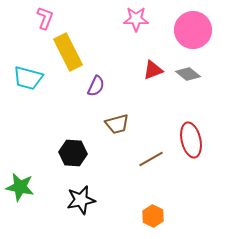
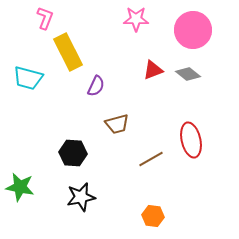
black star: moved 3 px up
orange hexagon: rotated 20 degrees counterclockwise
